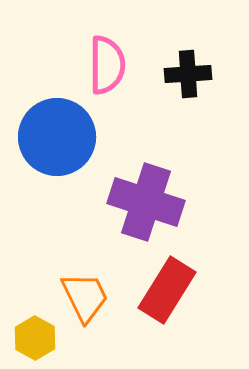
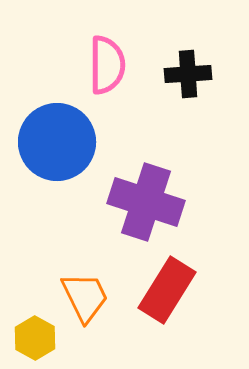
blue circle: moved 5 px down
